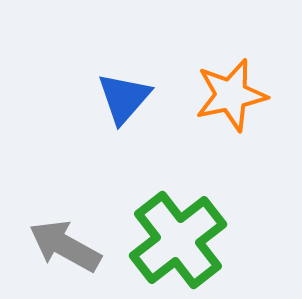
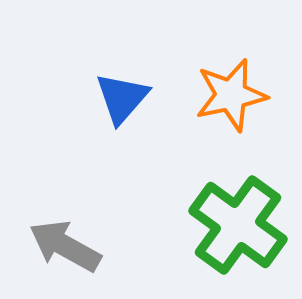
blue triangle: moved 2 px left
green cross: moved 60 px right, 15 px up; rotated 16 degrees counterclockwise
